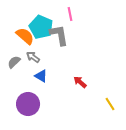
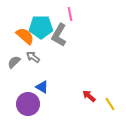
cyan pentagon: rotated 25 degrees counterclockwise
gray L-shape: rotated 140 degrees counterclockwise
blue triangle: moved 1 px right, 11 px down
red arrow: moved 9 px right, 14 px down
